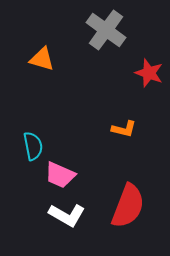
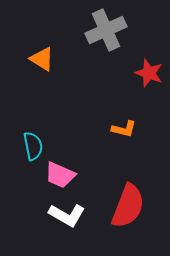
gray cross: rotated 30 degrees clockwise
orange triangle: rotated 16 degrees clockwise
